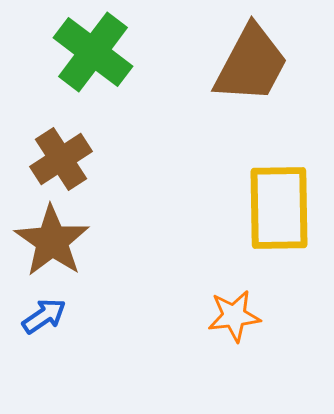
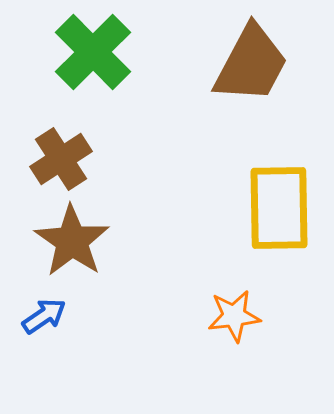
green cross: rotated 8 degrees clockwise
brown star: moved 20 px right
